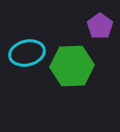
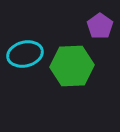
cyan ellipse: moved 2 px left, 1 px down
